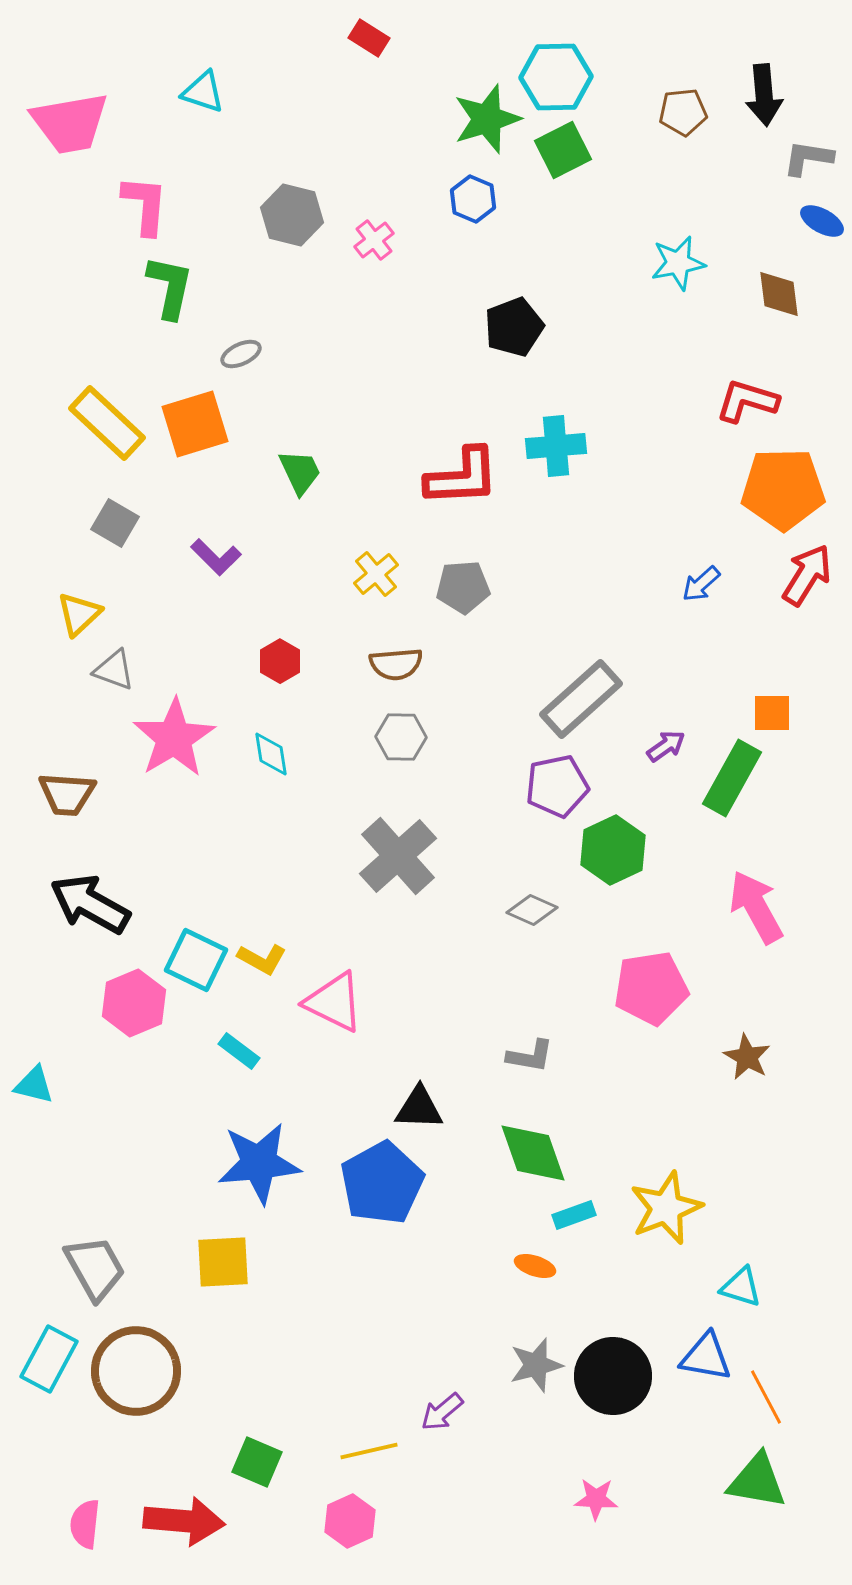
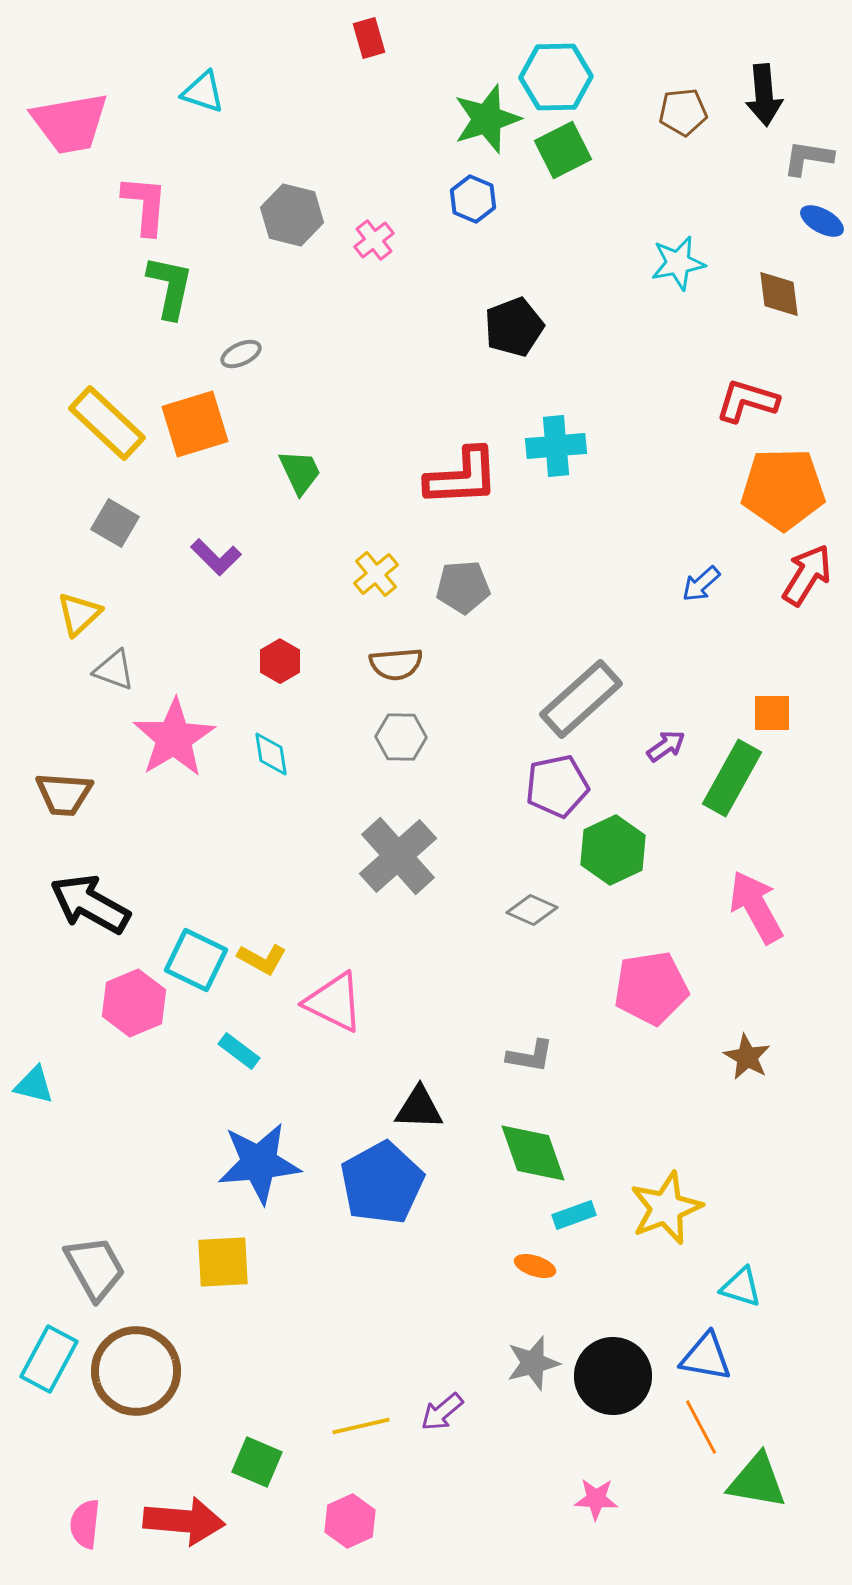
red rectangle at (369, 38): rotated 42 degrees clockwise
brown trapezoid at (67, 794): moved 3 px left
gray star at (536, 1365): moved 3 px left, 2 px up
orange line at (766, 1397): moved 65 px left, 30 px down
yellow line at (369, 1451): moved 8 px left, 25 px up
